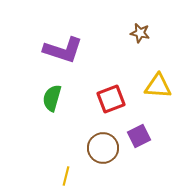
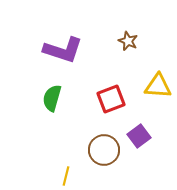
brown star: moved 12 px left, 8 px down; rotated 12 degrees clockwise
purple square: rotated 10 degrees counterclockwise
brown circle: moved 1 px right, 2 px down
